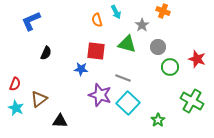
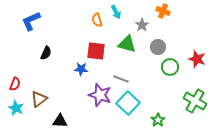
gray line: moved 2 px left, 1 px down
green cross: moved 3 px right
